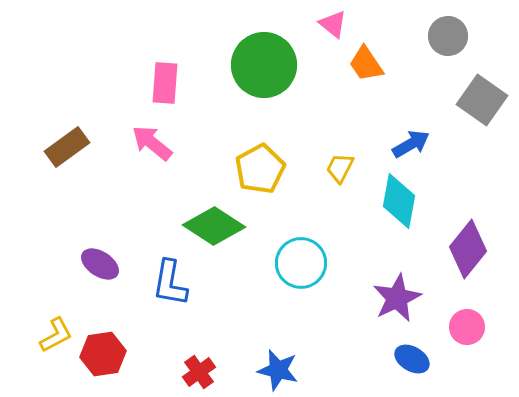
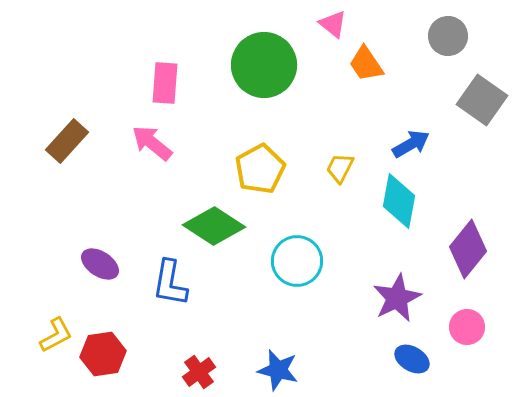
brown rectangle: moved 6 px up; rotated 12 degrees counterclockwise
cyan circle: moved 4 px left, 2 px up
